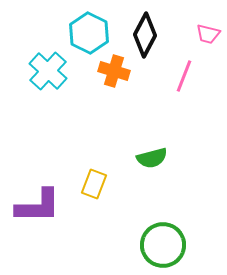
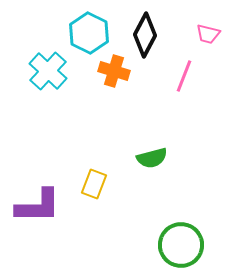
green circle: moved 18 px right
